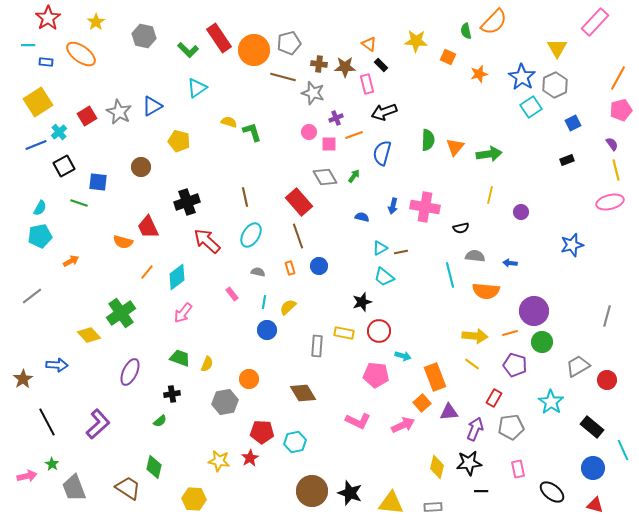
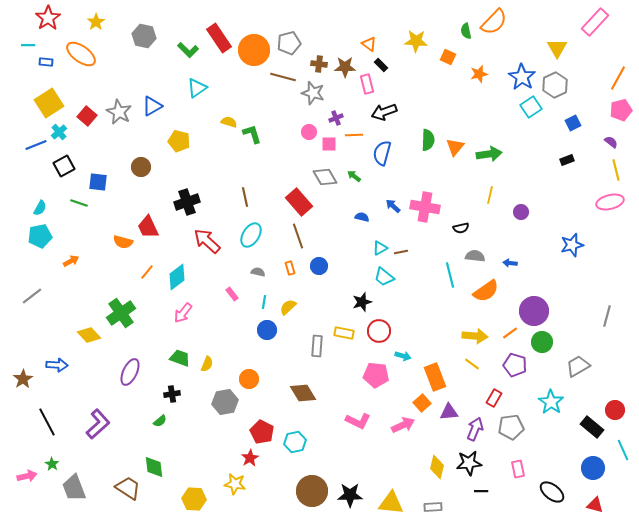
yellow square at (38, 102): moved 11 px right, 1 px down
red square at (87, 116): rotated 18 degrees counterclockwise
green L-shape at (252, 132): moved 2 px down
orange line at (354, 135): rotated 18 degrees clockwise
purple semicircle at (612, 144): moved 1 px left, 2 px up; rotated 16 degrees counterclockwise
green arrow at (354, 176): rotated 88 degrees counterclockwise
blue arrow at (393, 206): rotated 119 degrees clockwise
orange semicircle at (486, 291): rotated 40 degrees counterclockwise
orange line at (510, 333): rotated 21 degrees counterclockwise
red circle at (607, 380): moved 8 px right, 30 px down
red pentagon at (262, 432): rotated 25 degrees clockwise
yellow star at (219, 461): moved 16 px right, 23 px down
green diamond at (154, 467): rotated 20 degrees counterclockwise
black star at (350, 493): moved 2 px down; rotated 20 degrees counterclockwise
